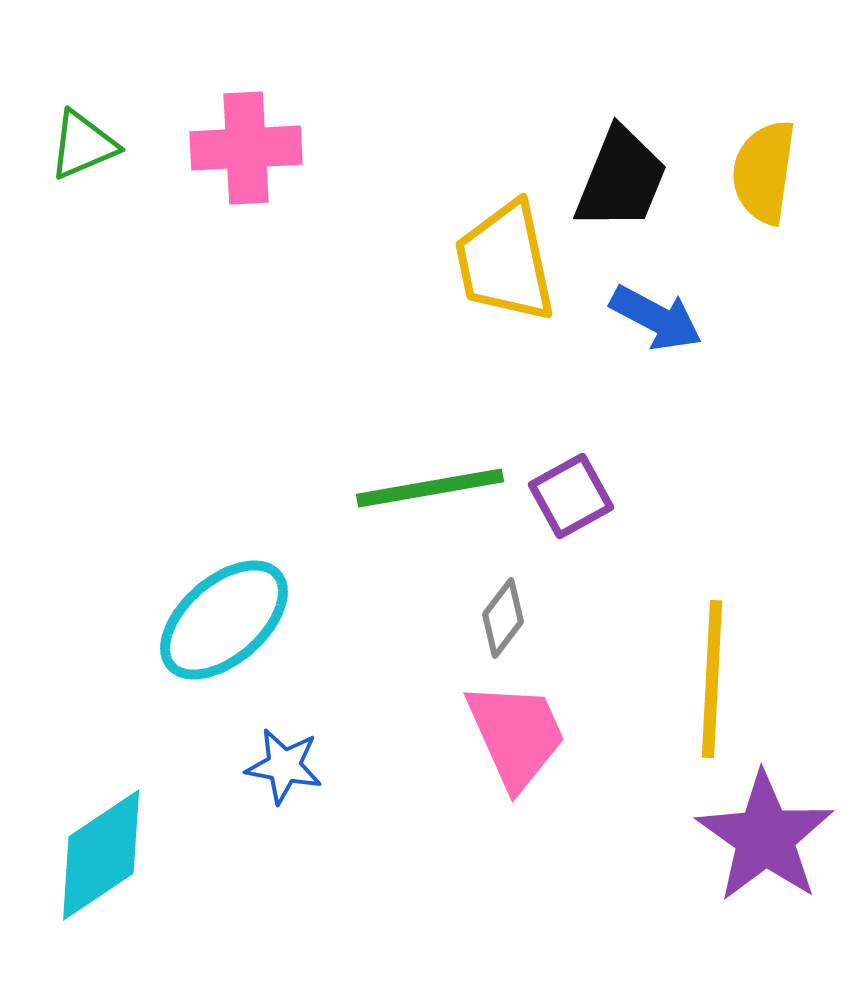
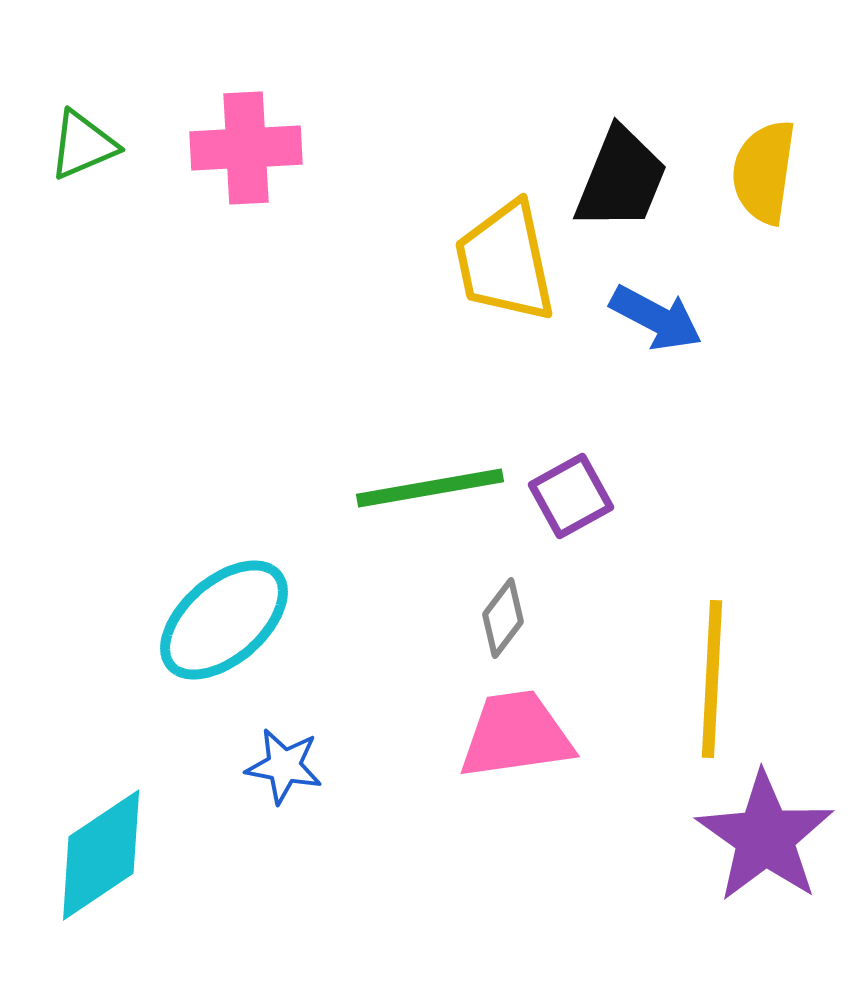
pink trapezoid: rotated 74 degrees counterclockwise
